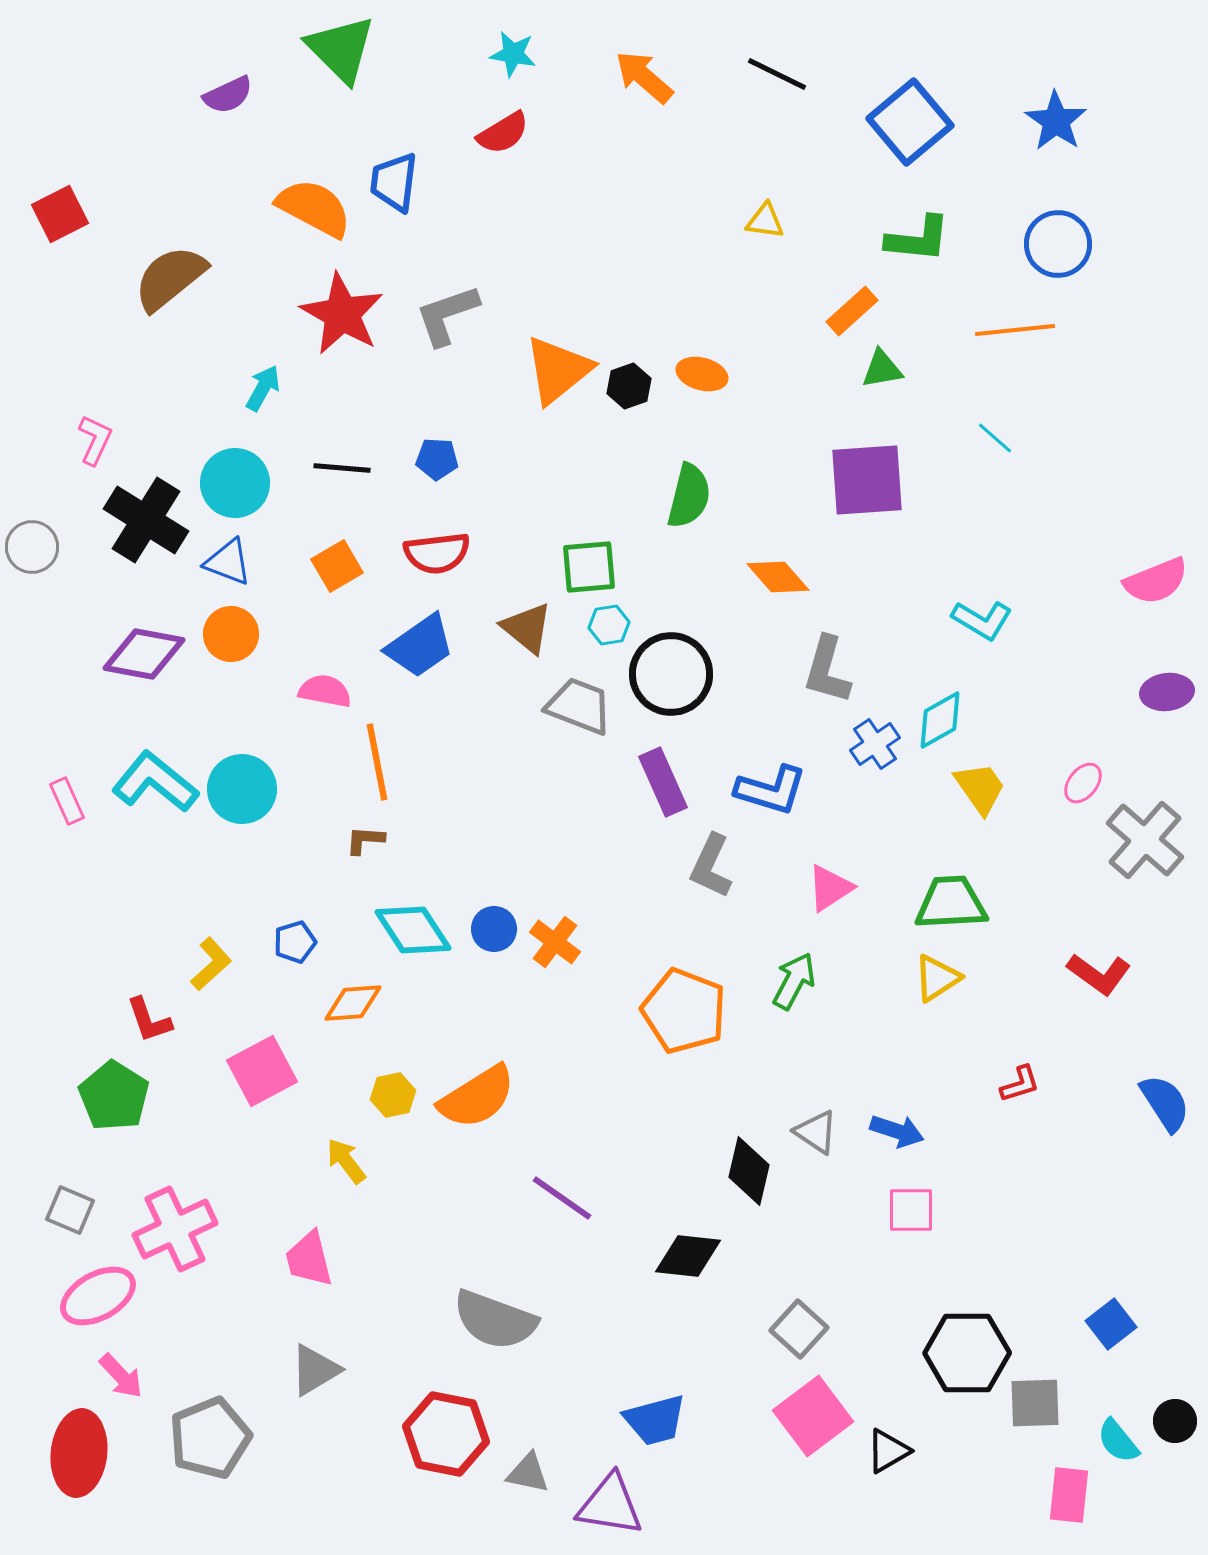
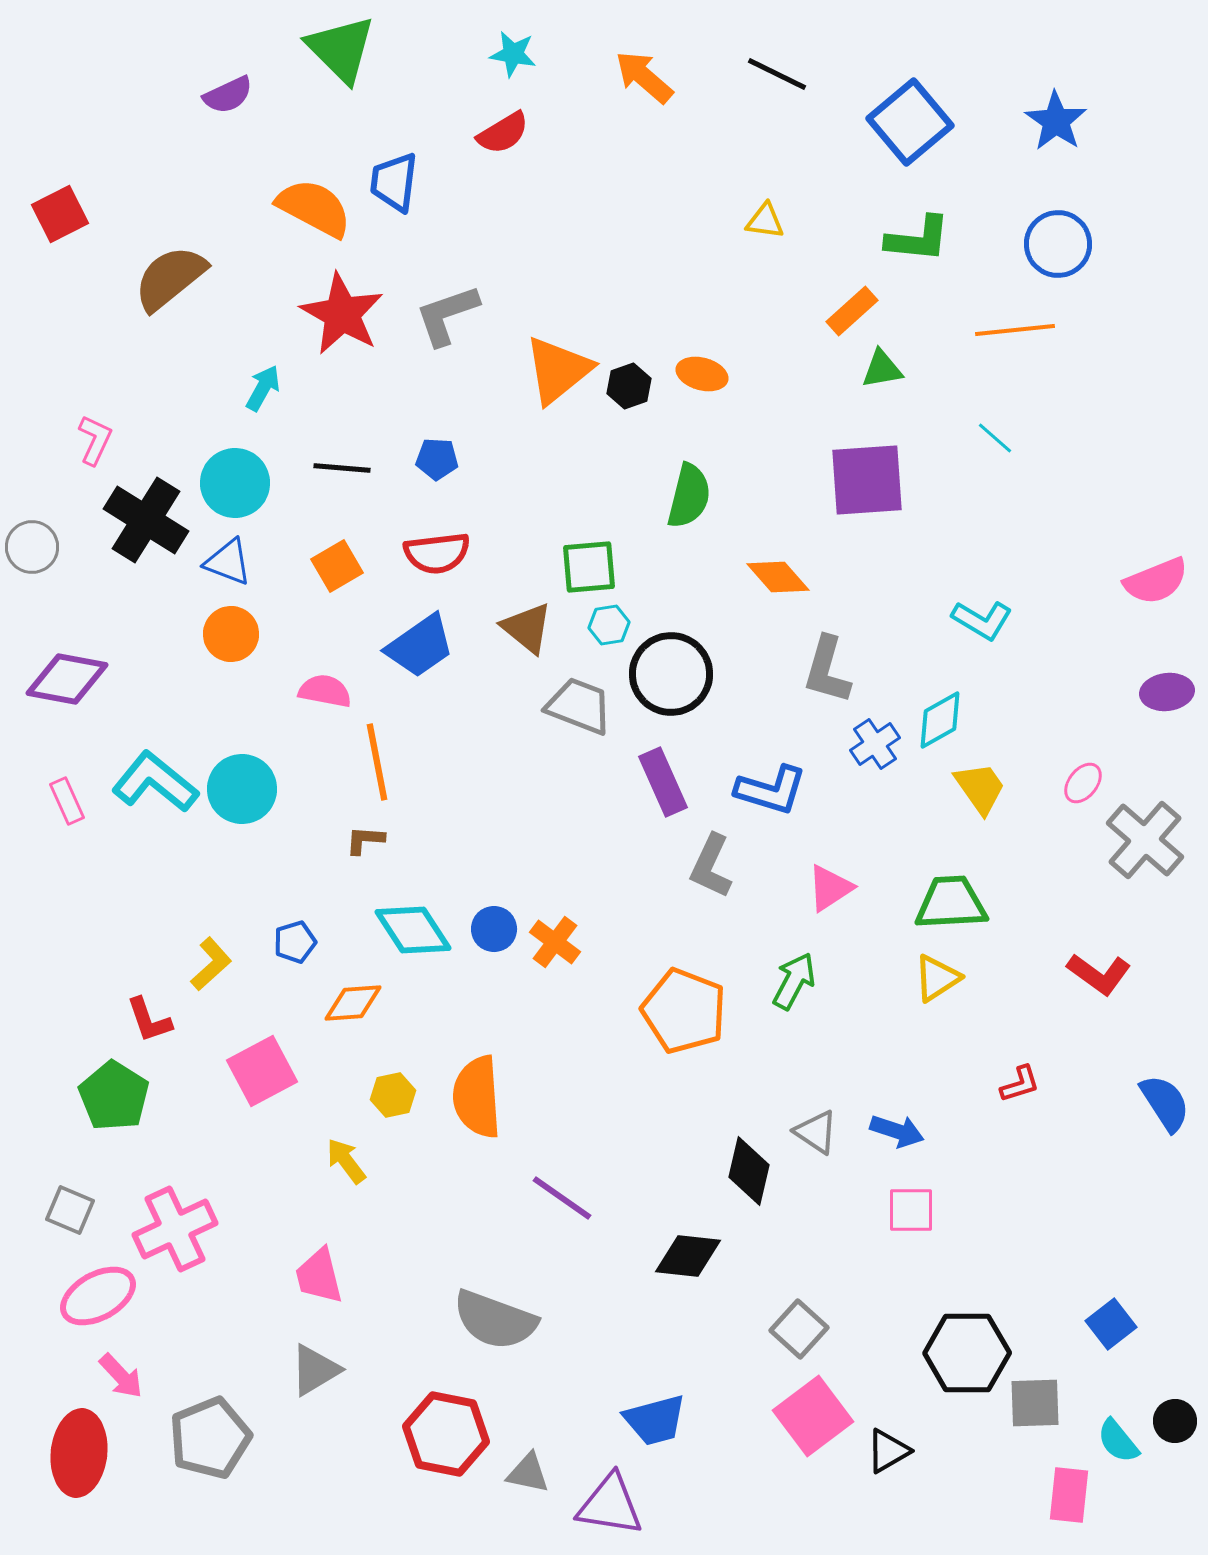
purple diamond at (144, 654): moved 77 px left, 25 px down
orange semicircle at (477, 1097): rotated 118 degrees clockwise
pink trapezoid at (309, 1259): moved 10 px right, 17 px down
